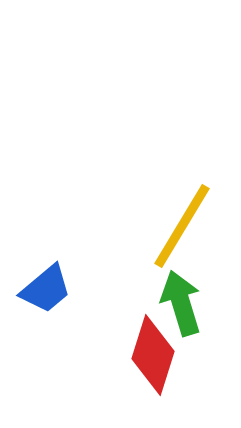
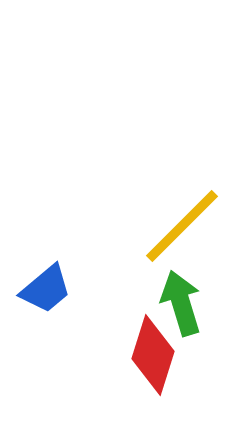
yellow line: rotated 14 degrees clockwise
